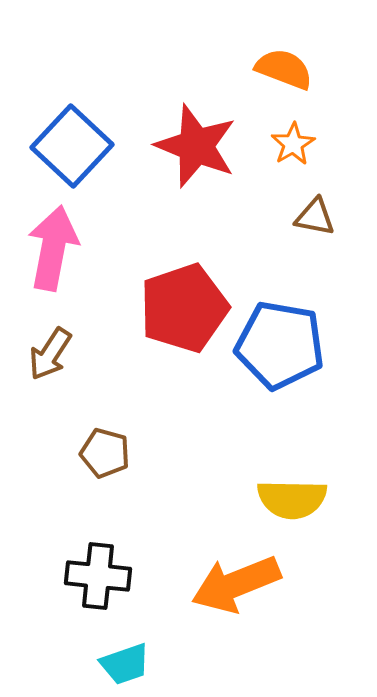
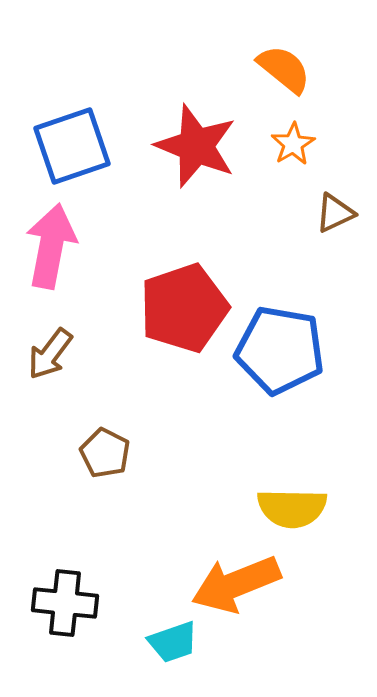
orange semicircle: rotated 18 degrees clockwise
blue square: rotated 28 degrees clockwise
brown triangle: moved 20 px right, 4 px up; rotated 36 degrees counterclockwise
pink arrow: moved 2 px left, 2 px up
blue pentagon: moved 5 px down
brown arrow: rotated 4 degrees clockwise
brown pentagon: rotated 12 degrees clockwise
yellow semicircle: moved 9 px down
black cross: moved 33 px left, 27 px down
cyan trapezoid: moved 48 px right, 22 px up
